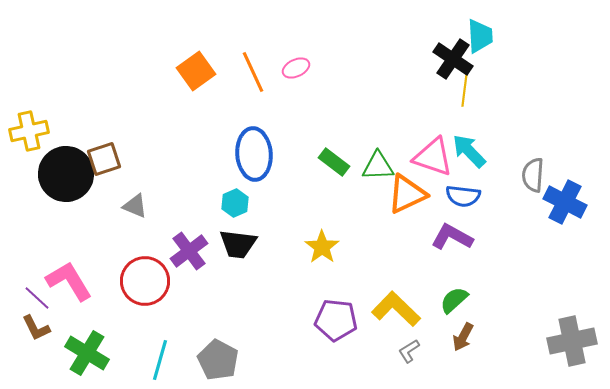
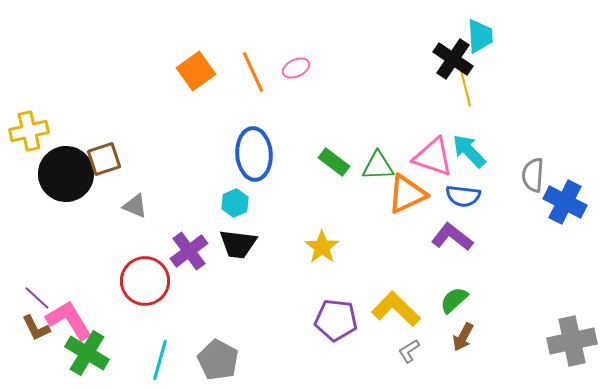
yellow line: rotated 21 degrees counterclockwise
purple L-shape: rotated 9 degrees clockwise
pink L-shape: moved 39 px down
